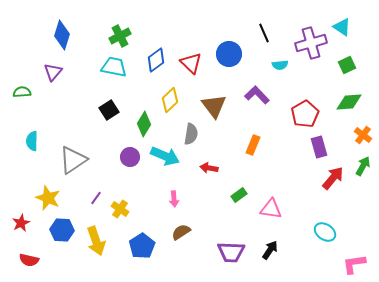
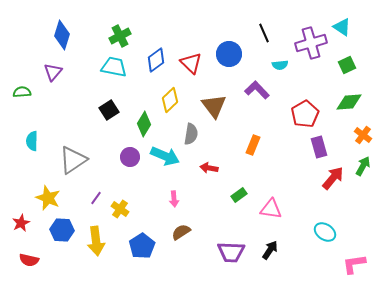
purple L-shape at (257, 95): moved 5 px up
yellow arrow at (96, 241): rotated 12 degrees clockwise
